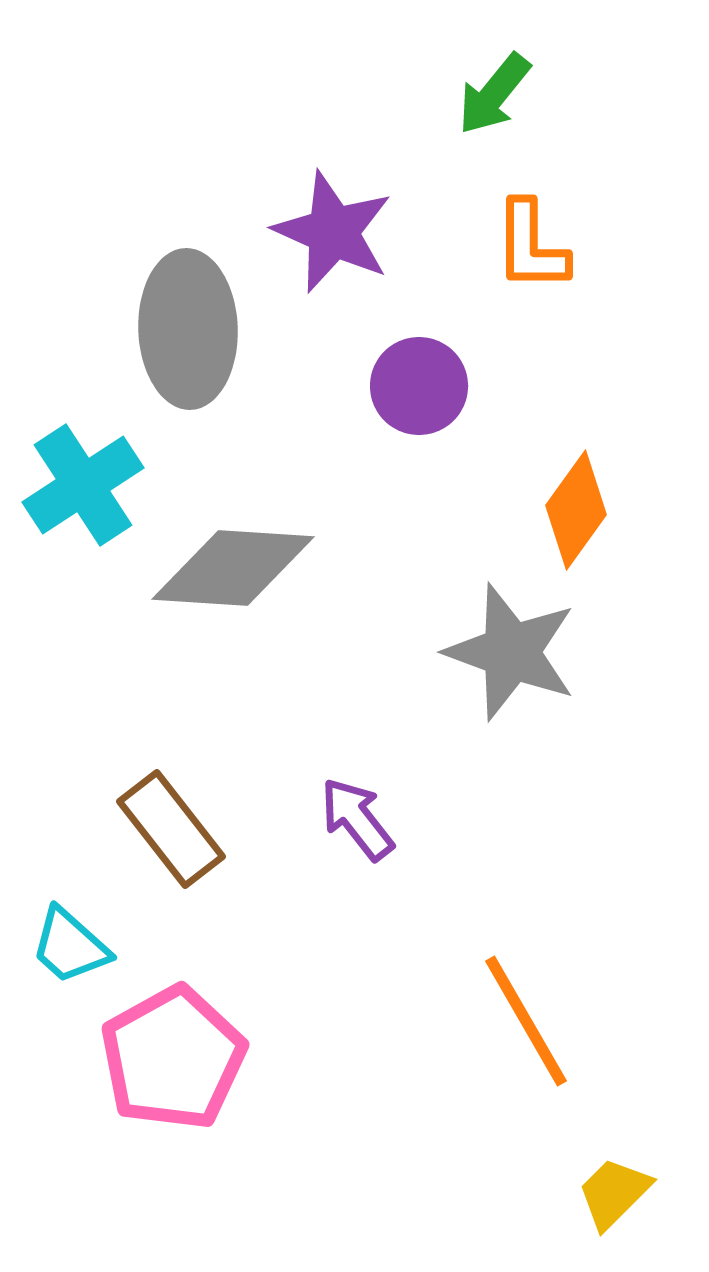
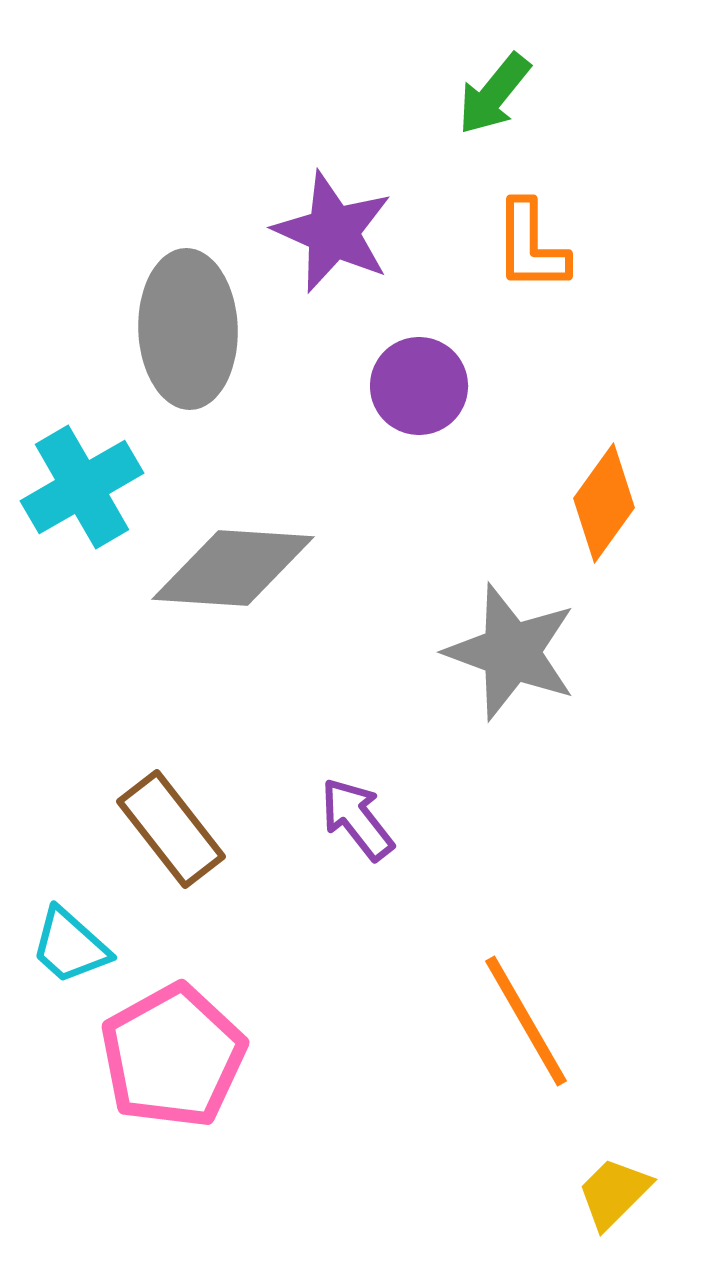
cyan cross: moved 1 px left, 2 px down; rotated 3 degrees clockwise
orange diamond: moved 28 px right, 7 px up
pink pentagon: moved 2 px up
